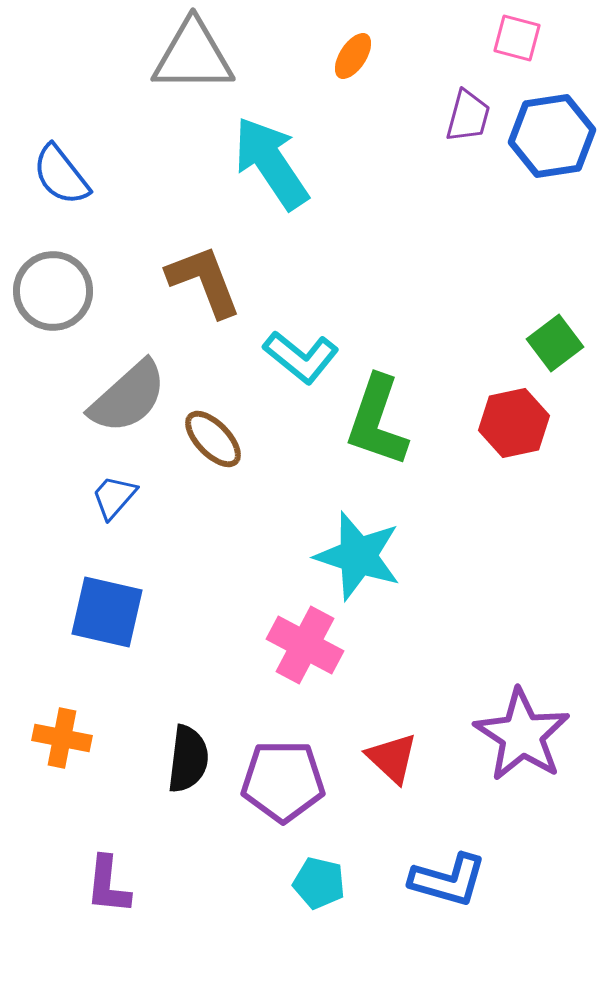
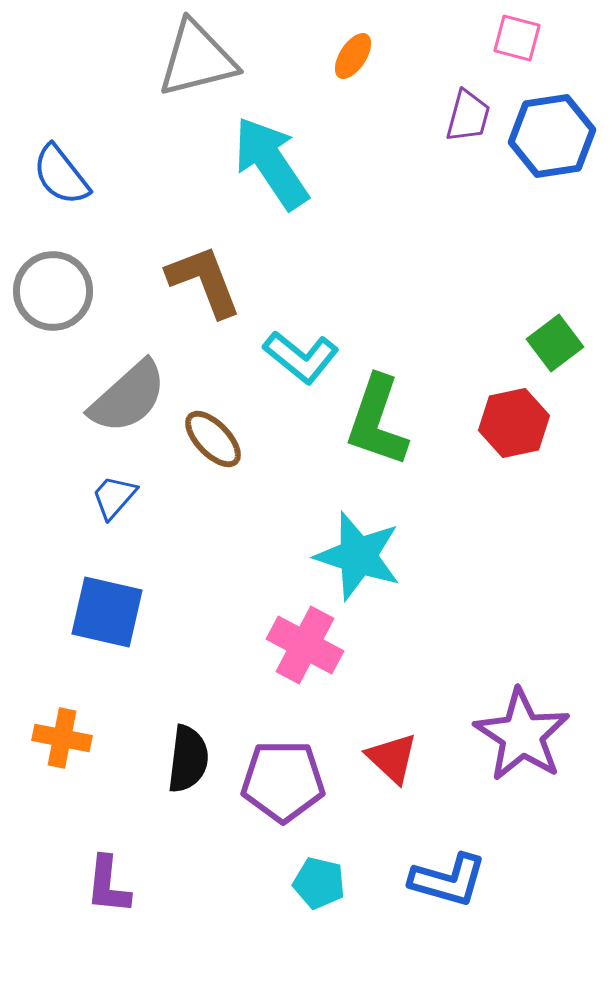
gray triangle: moved 4 px right, 3 px down; rotated 14 degrees counterclockwise
